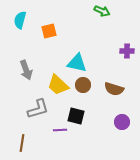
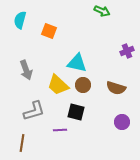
orange square: rotated 35 degrees clockwise
purple cross: rotated 24 degrees counterclockwise
brown semicircle: moved 2 px right, 1 px up
gray L-shape: moved 4 px left, 2 px down
black square: moved 4 px up
